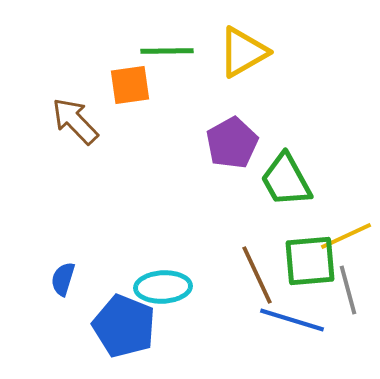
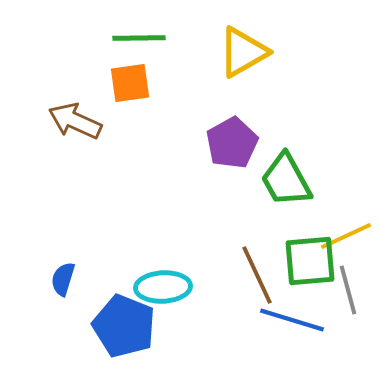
green line: moved 28 px left, 13 px up
orange square: moved 2 px up
brown arrow: rotated 22 degrees counterclockwise
